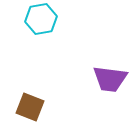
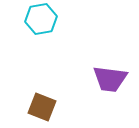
brown square: moved 12 px right
